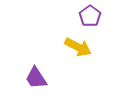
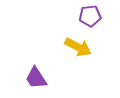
purple pentagon: rotated 30 degrees clockwise
